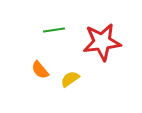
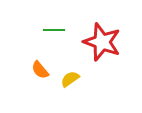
green line: rotated 10 degrees clockwise
red star: rotated 27 degrees clockwise
